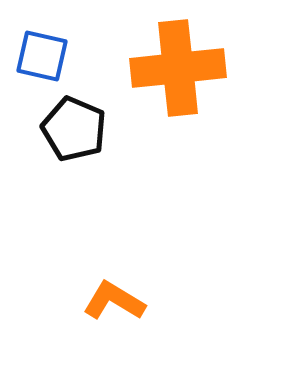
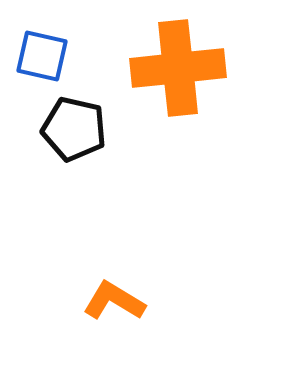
black pentagon: rotated 10 degrees counterclockwise
